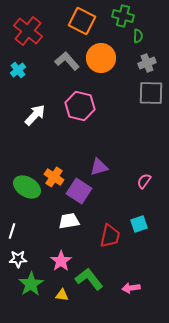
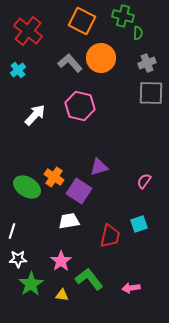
green semicircle: moved 3 px up
gray L-shape: moved 3 px right, 2 px down
